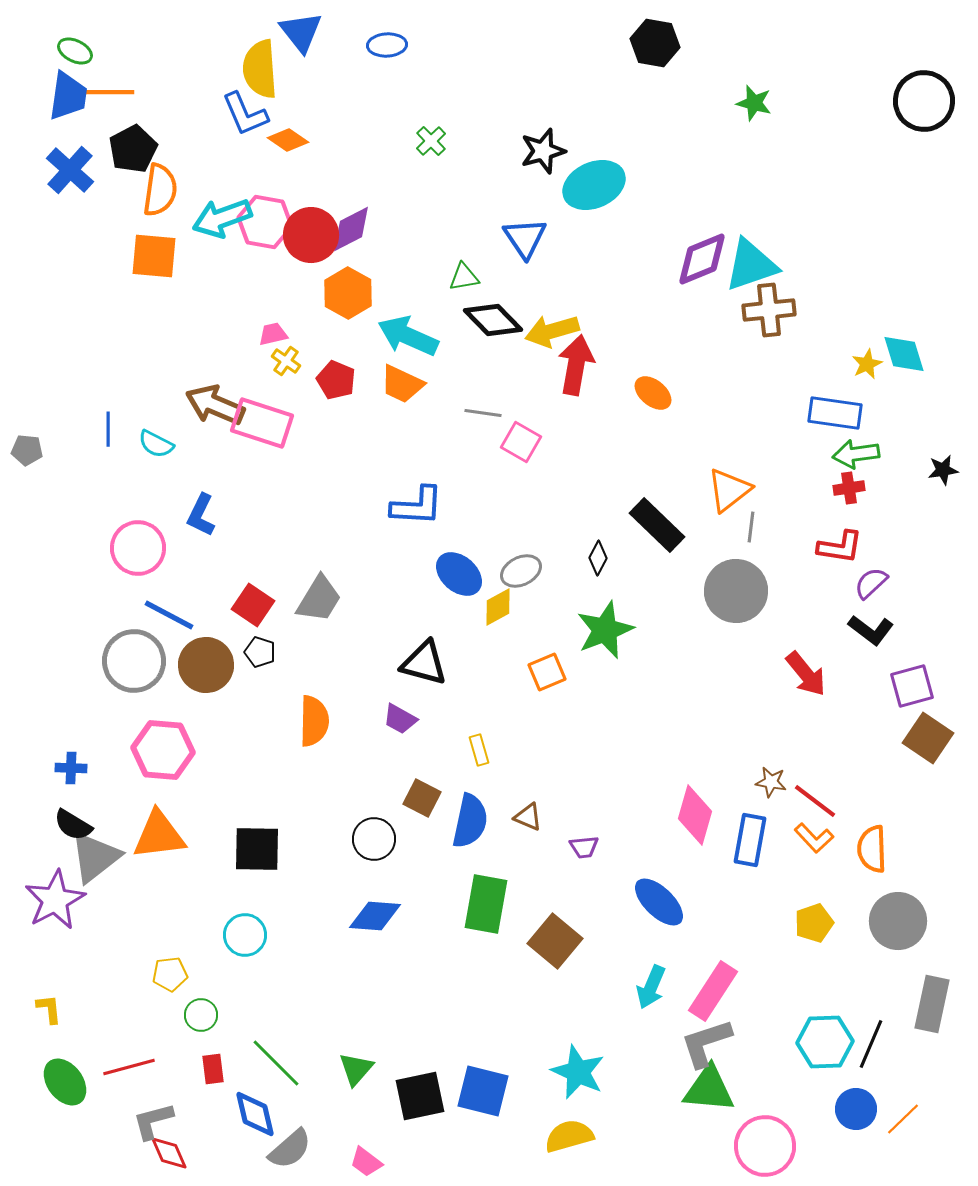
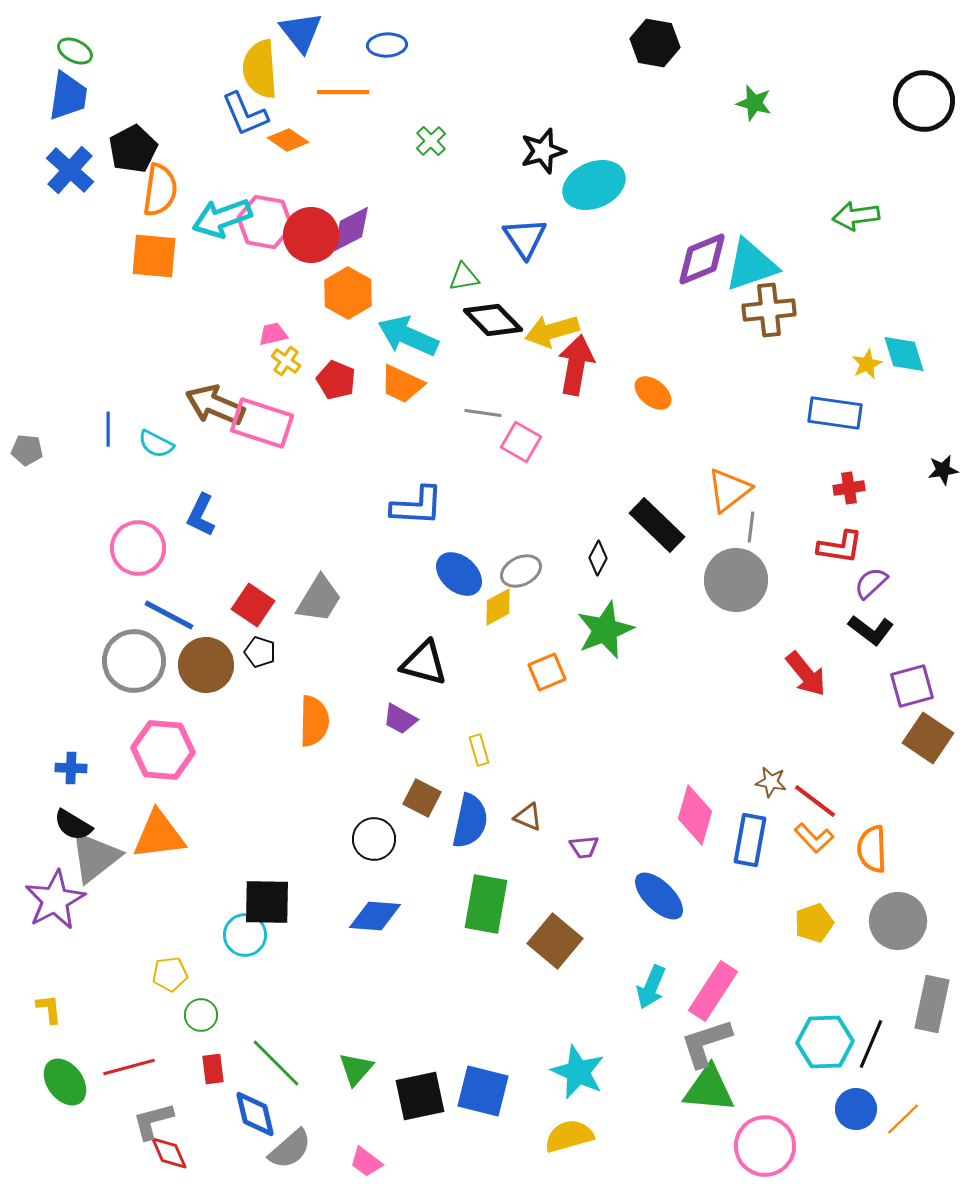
orange line at (108, 92): moved 235 px right
green arrow at (856, 454): moved 238 px up
gray circle at (736, 591): moved 11 px up
black square at (257, 849): moved 10 px right, 53 px down
blue ellipse at (659, 902): moved 6 px up
